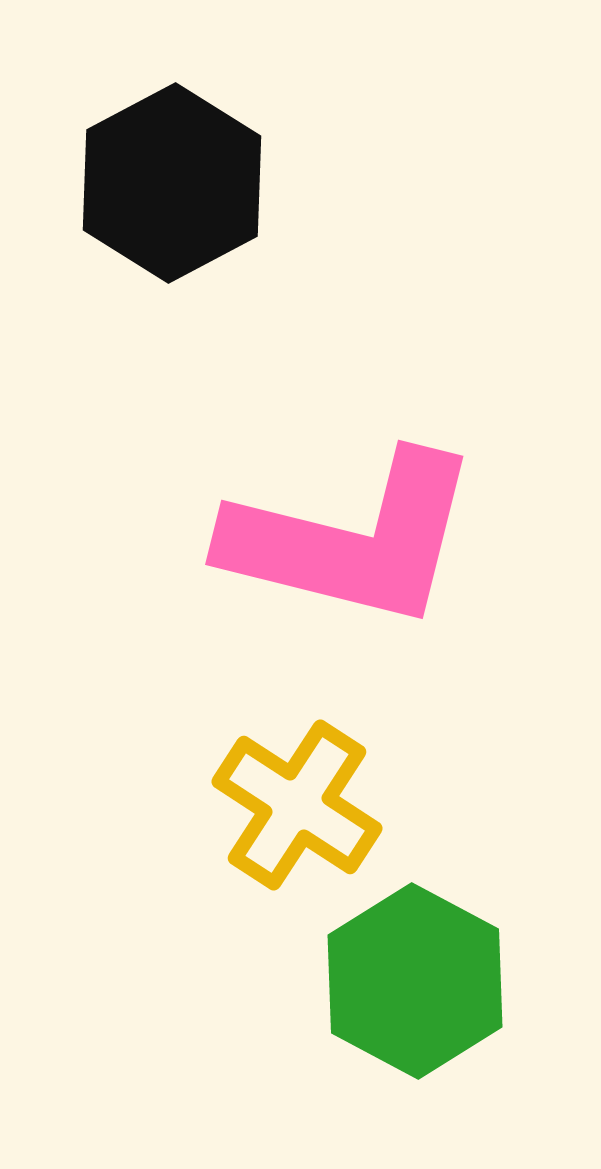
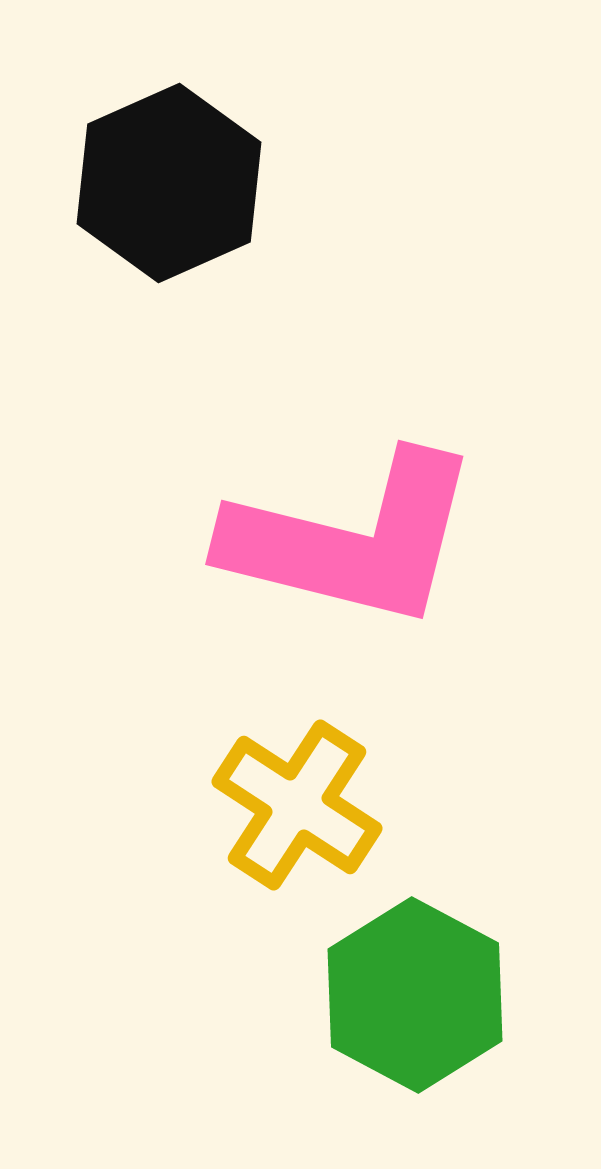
black hexagon: moved 3 px left; rotated 4 degrees clockwise
green hexagon: moved 14 px down
